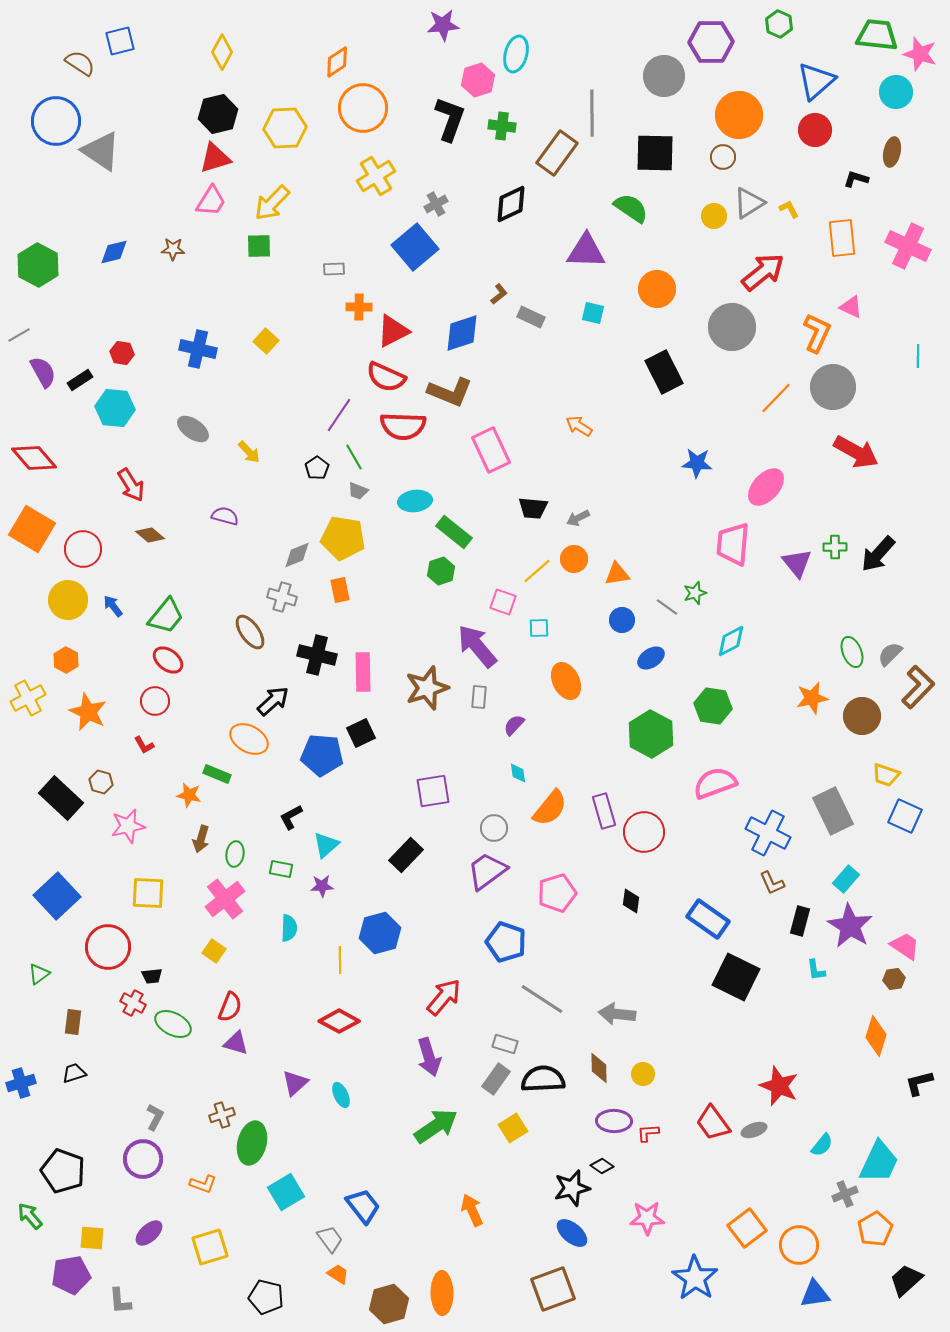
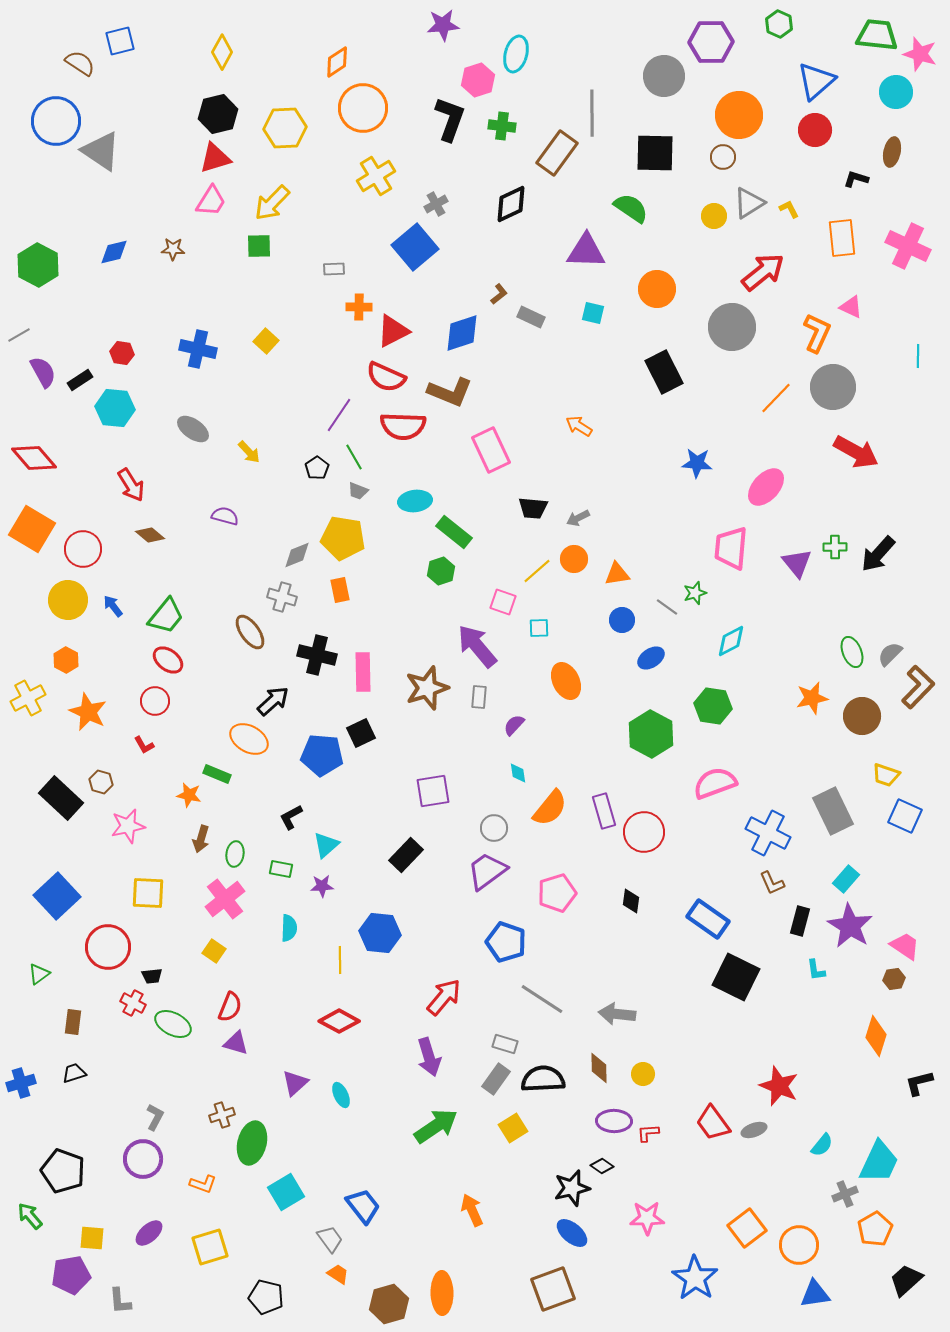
pink trapezoid at (733, 544): moved 2 px left, 4 px down
blue hexagon at (380, 933): rotated 21 degrees clockwise
